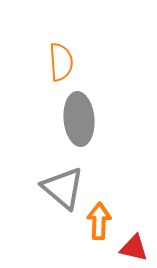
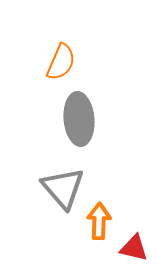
orange semicircle: rotated 27 degrees clockwise
gray triangle: rotated 9 degrees clockwise
